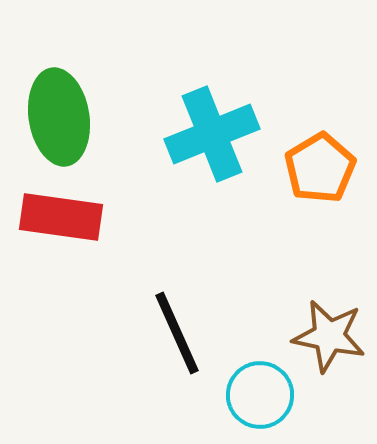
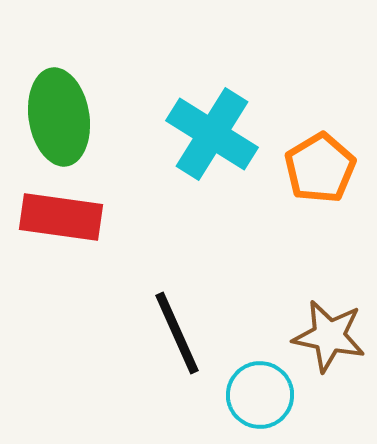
cyan cross: rotated 36 degrees counterclockwise
